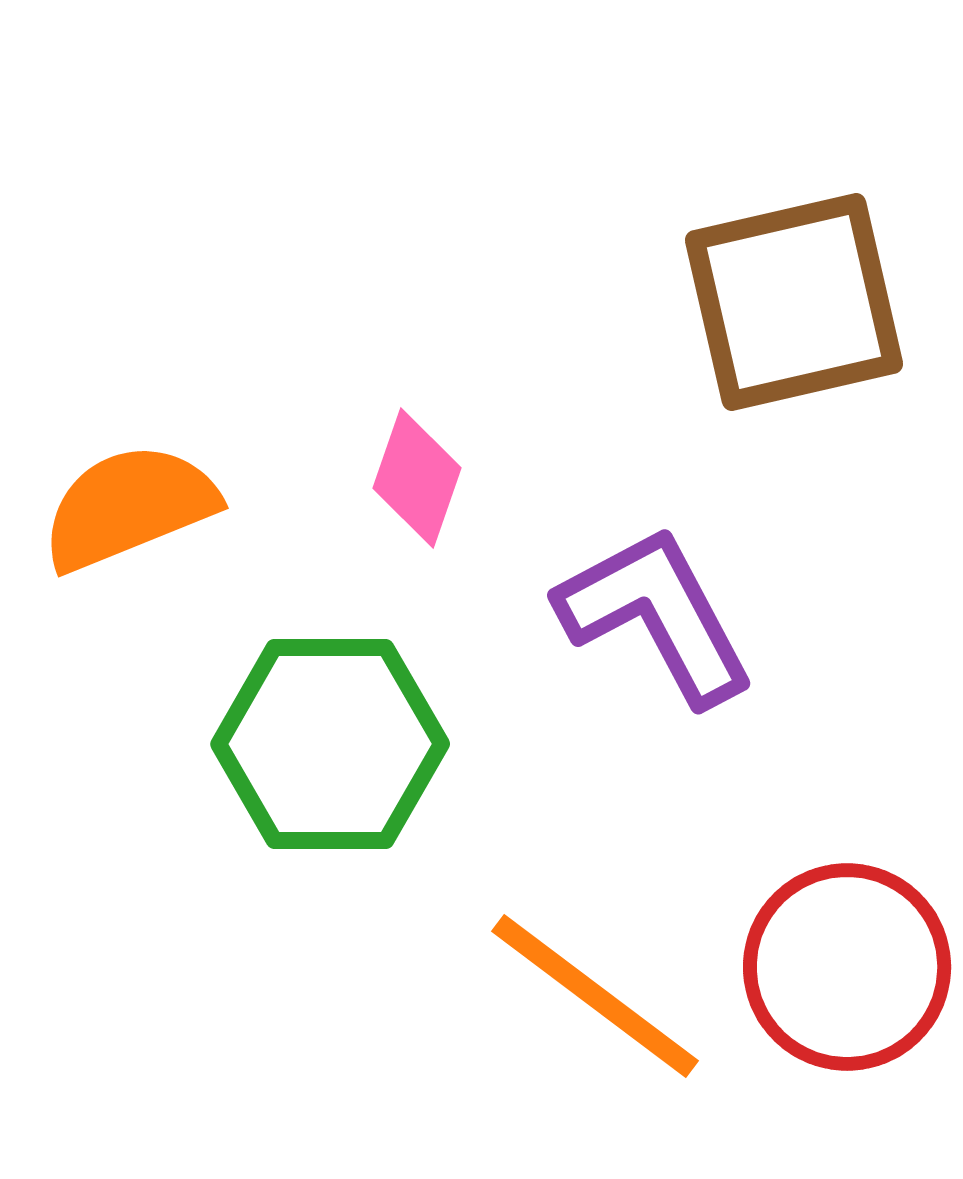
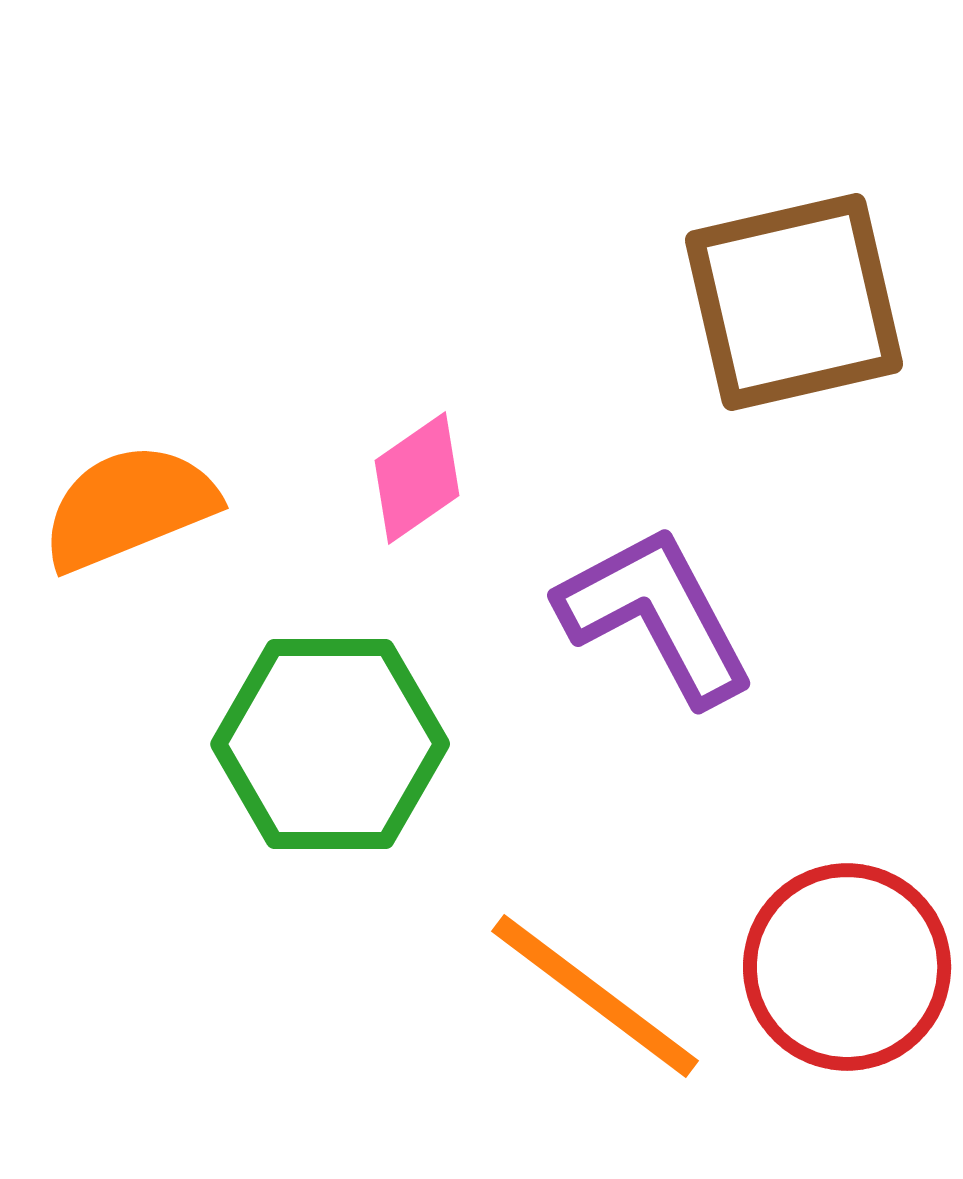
pink diamond: rotated 36 degrees clockwise
